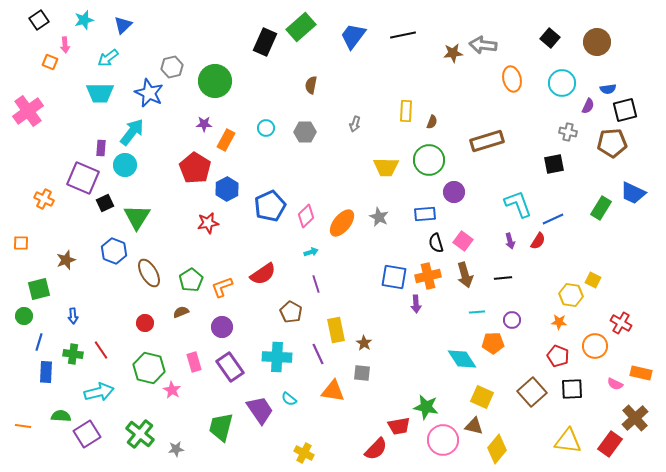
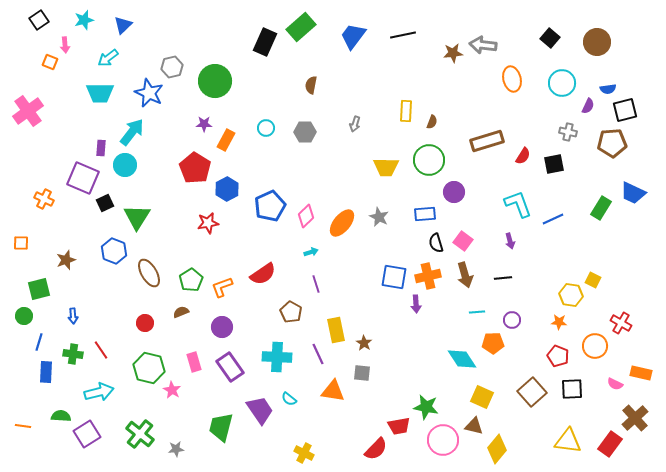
red semicircle at (538, 241): moved 15 px left, 85 px up
